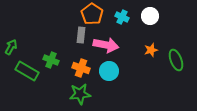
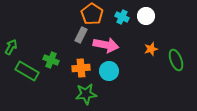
white circle: moved 4 px left
gray rectangle: rotated 21 degrees clockwise
orange star: moved 1 px up
orange cross: rotated 24 degrees counterclockwise
green star: moved 6 px right
